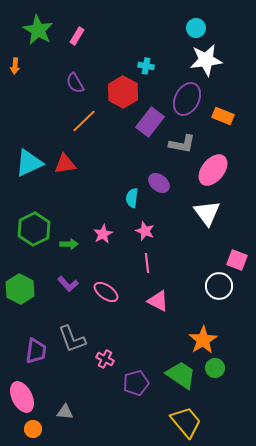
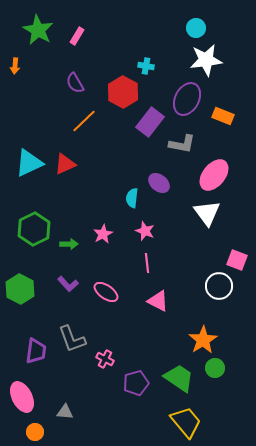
red triangle at (65, 164): rotated 15 degrees counterclockwise
pink ellipse at (213, 170): moved 1 px right, 5 px down
green trapezoid at (181, 375): moved 2 px left, 3 px down
orange circle at (33, 429): moved 2 px right, 3 px down
